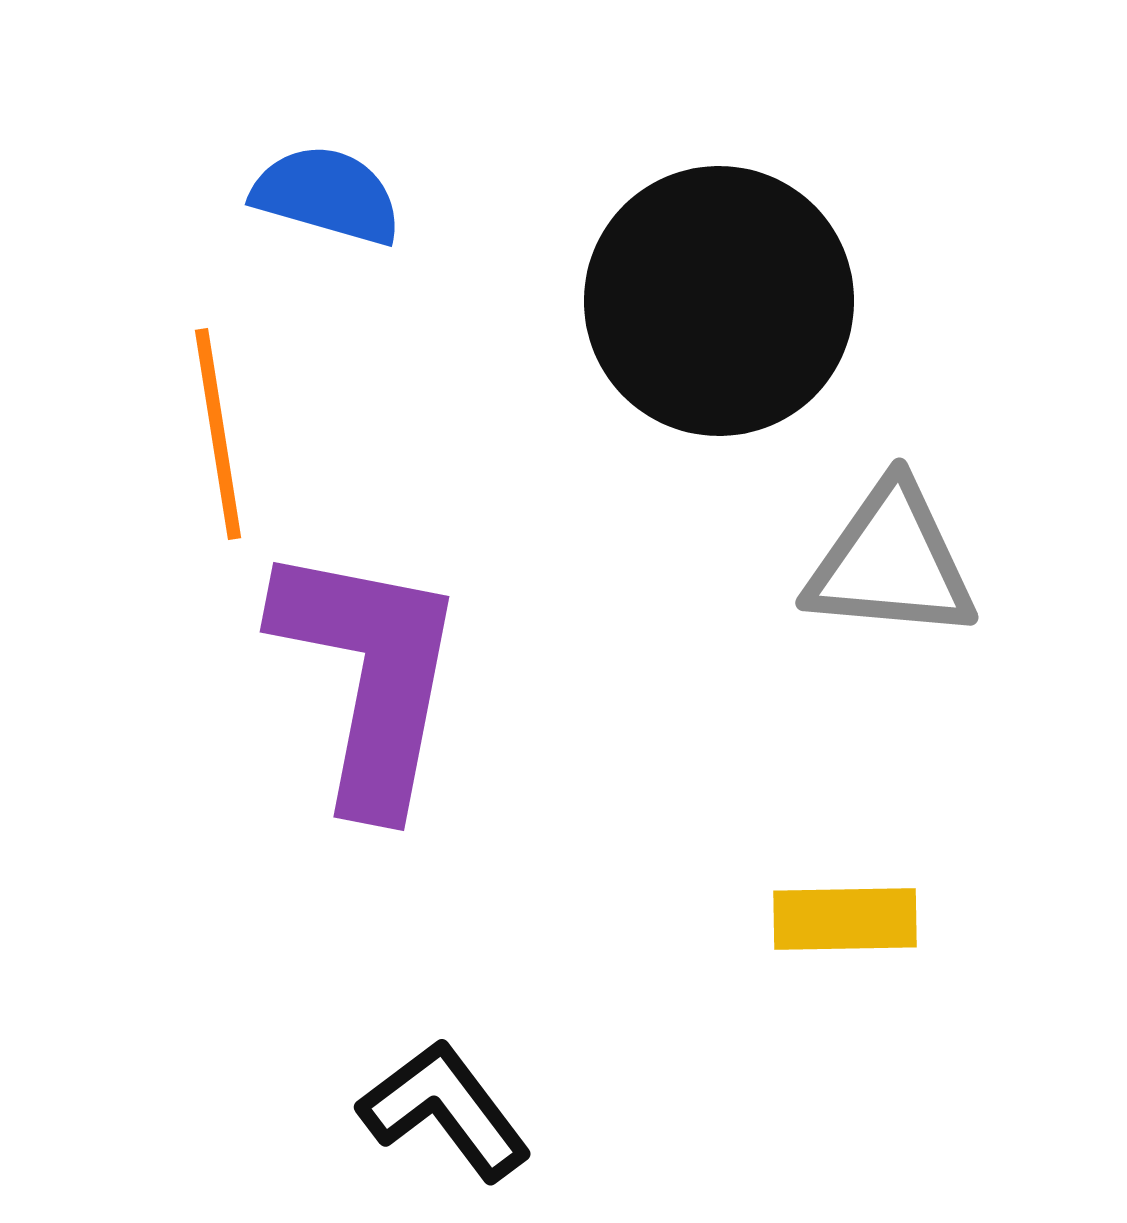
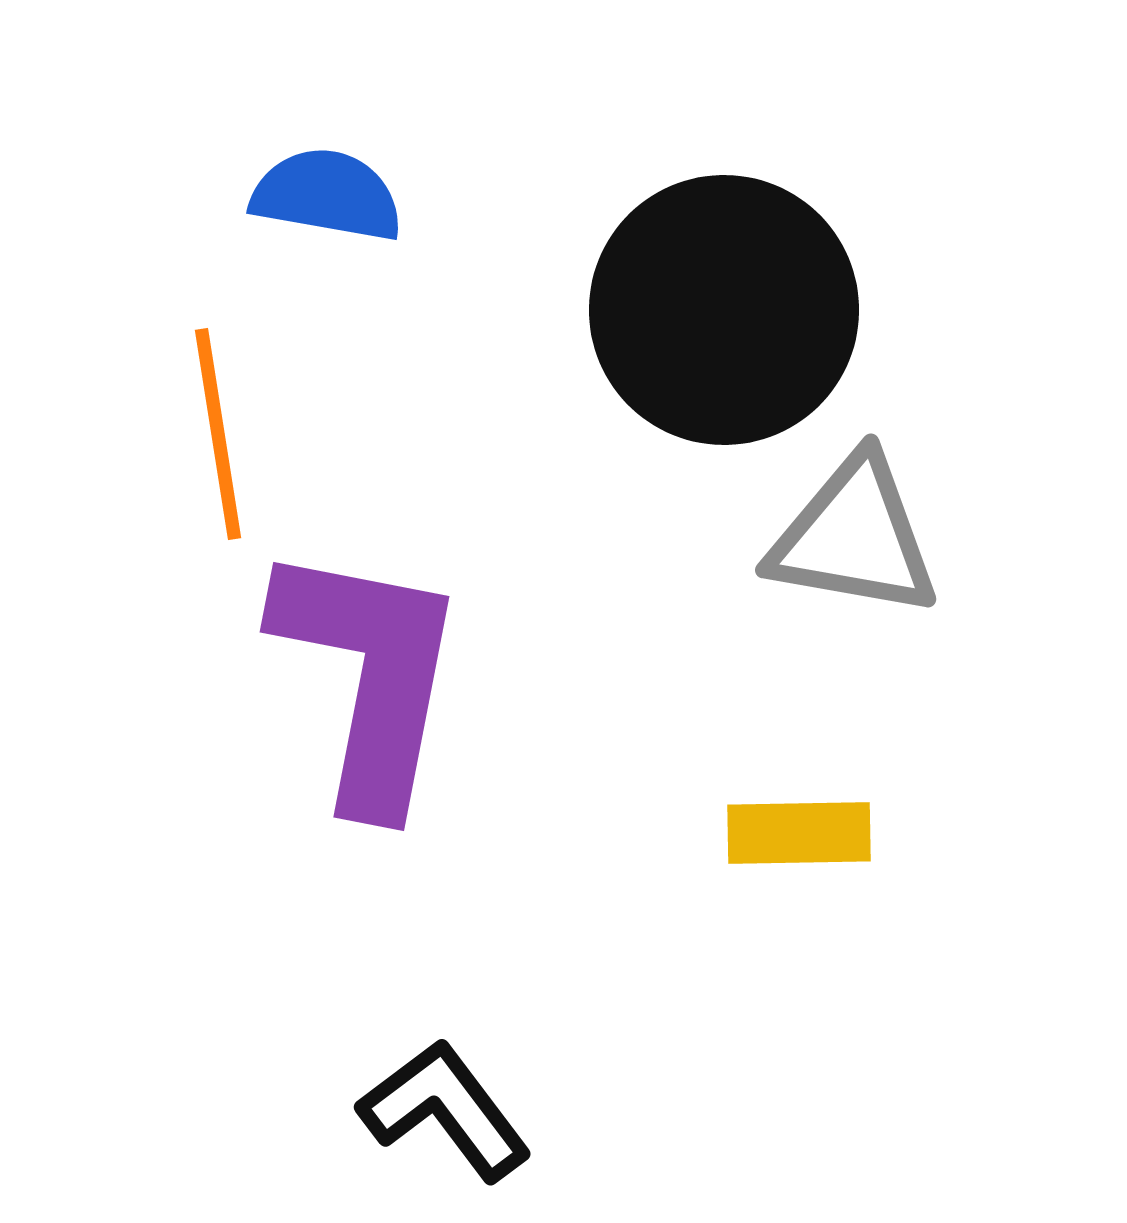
blue semicircle: rotated 6 degrees counterclockwise
black circle: moved 5 px right, 9 px down
gray triangle: moved 37 px left, 25 px up; rotated 5 degrees clockwise
yellow rectangle: moved 46 px left, 86 px up
